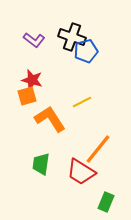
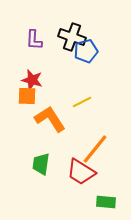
purple L-shape: rotated 55 degrees clockwise
orange square: rotated 18 degrees clockwise
orange line: moved 3 px left
green rectangle: rotated 72 degrees clockwise
